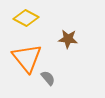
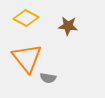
brown star: moved 13 px up
gray semicircle: rotated 140 degrees clockwise
